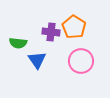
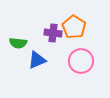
purple cross: moved 2 px right, 1 px down
blue triangle: rotated 42 degrees clockwise
